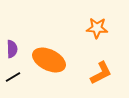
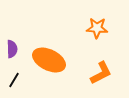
black line: moved 1 px right, 3 px down; rotated 28 degrees counterclockwise
